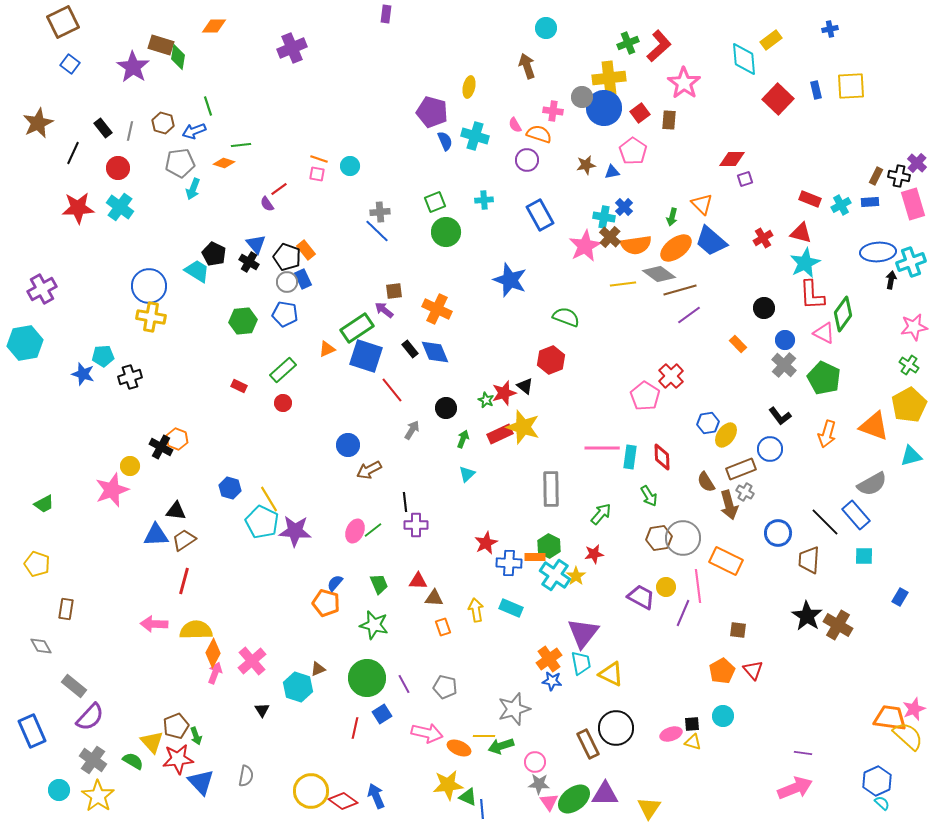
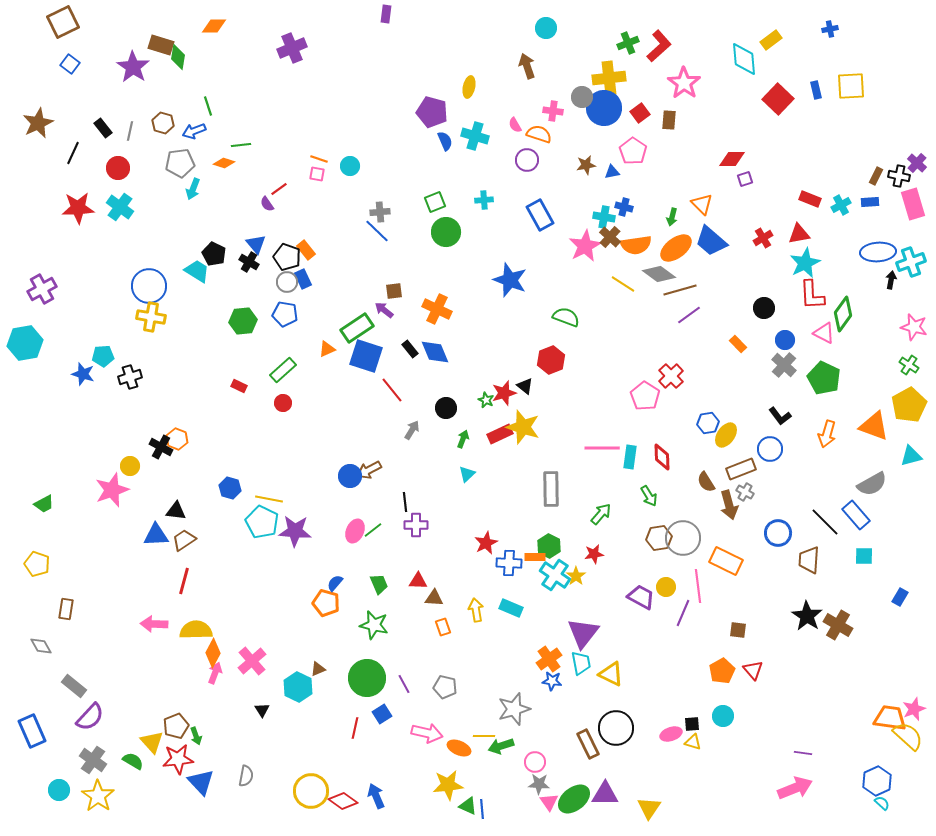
blue cross at (624, 207): rotated 30 degrees counterclockwise
red triangle at (801, 233): moved 2 px left, 1 px down; rotated 25 degrees counterclockwise
yellow line at (623, 284): rotated 40 degrees clockwise
pink star at (914, 327): rotated 24 degrees clockwise
blue circle at (348, 445): moved 2 px right, 31 px down
yellow line at (269, 499): rotated 48 degrees counterclockwise
cyan hexagon at (298, 687): rotated 8 degrees clockwise
green triangle at (468, 797): moved 9 px down
